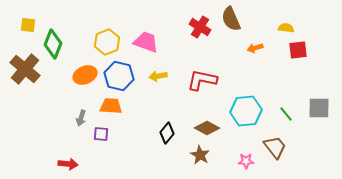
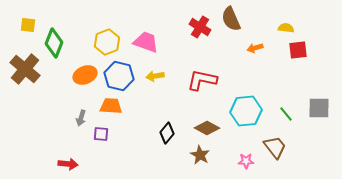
green diamond: moved 1 px right, 1 px up
yellow arrow: moved 3 px left
